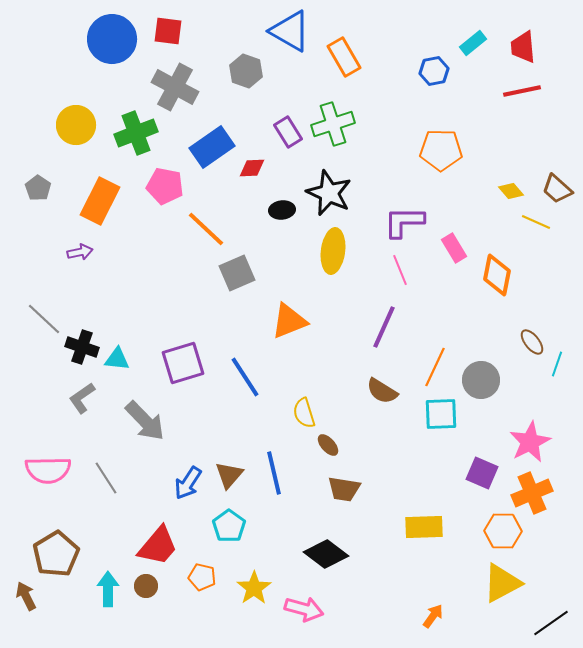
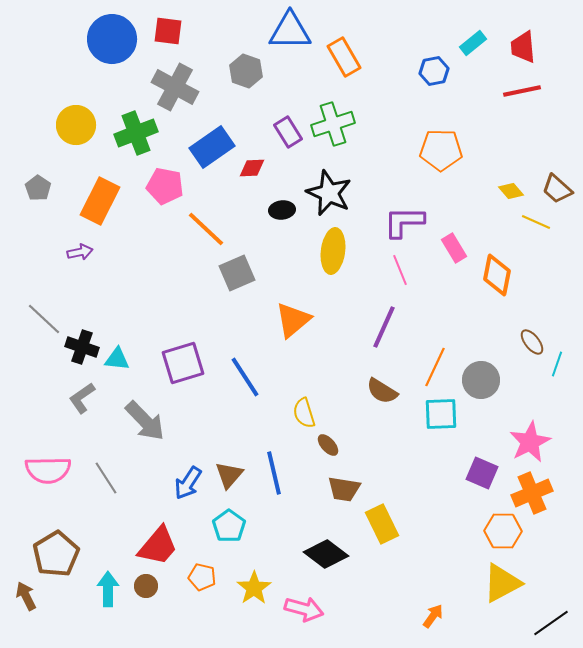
blue triangle at (290, 31): rotated 30 degrees counterclockwise
orange triangle at (289, 321): moved 4 px right, 1 px up; rotated 18 degrees counterclockwise
yellow rectangle at (424, 527): moved 42 px left, 3 px up; rotated 66 degrees clockwise
